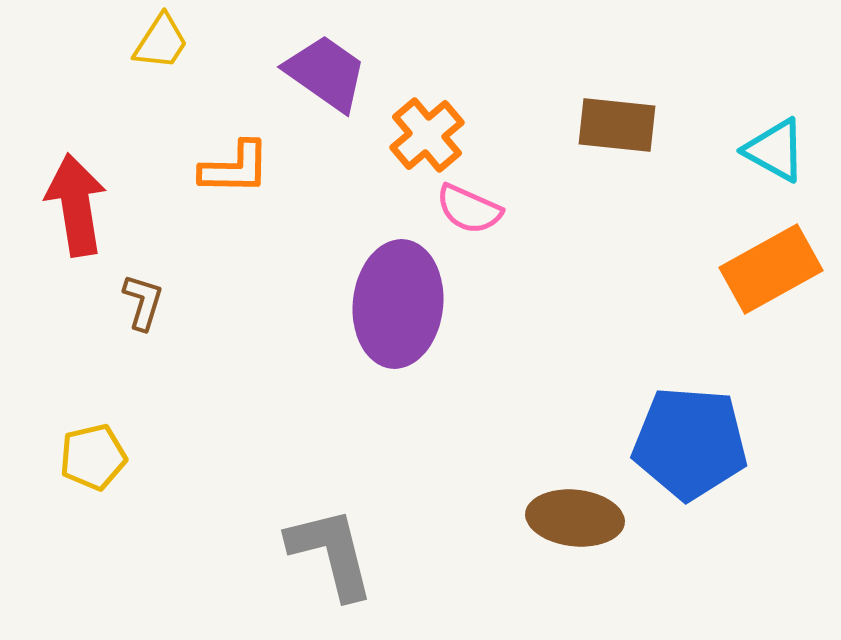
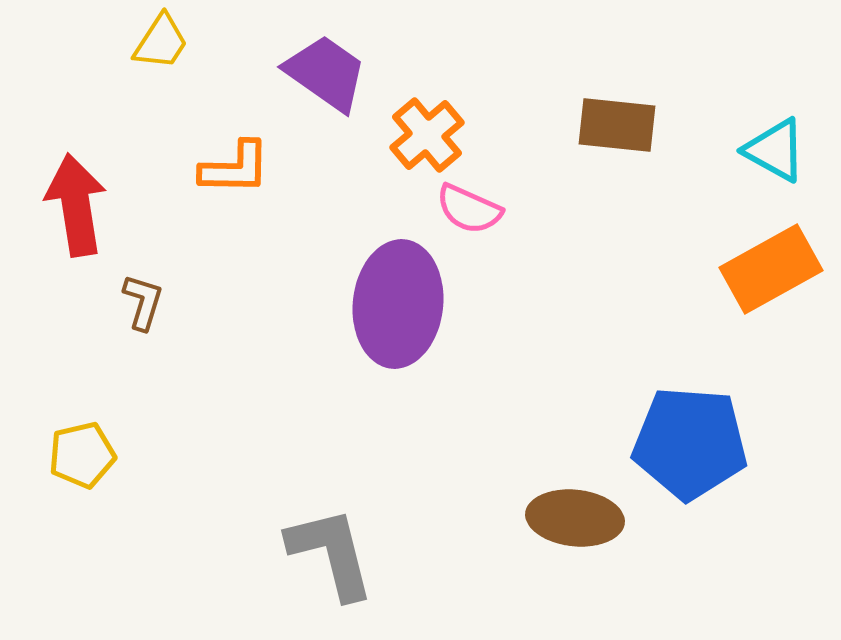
yellow pentagon: moved 11 px left, 2 px up
